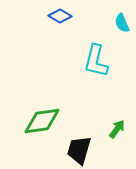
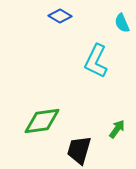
cyan L-shape: rotated 12 degrees clockwise
